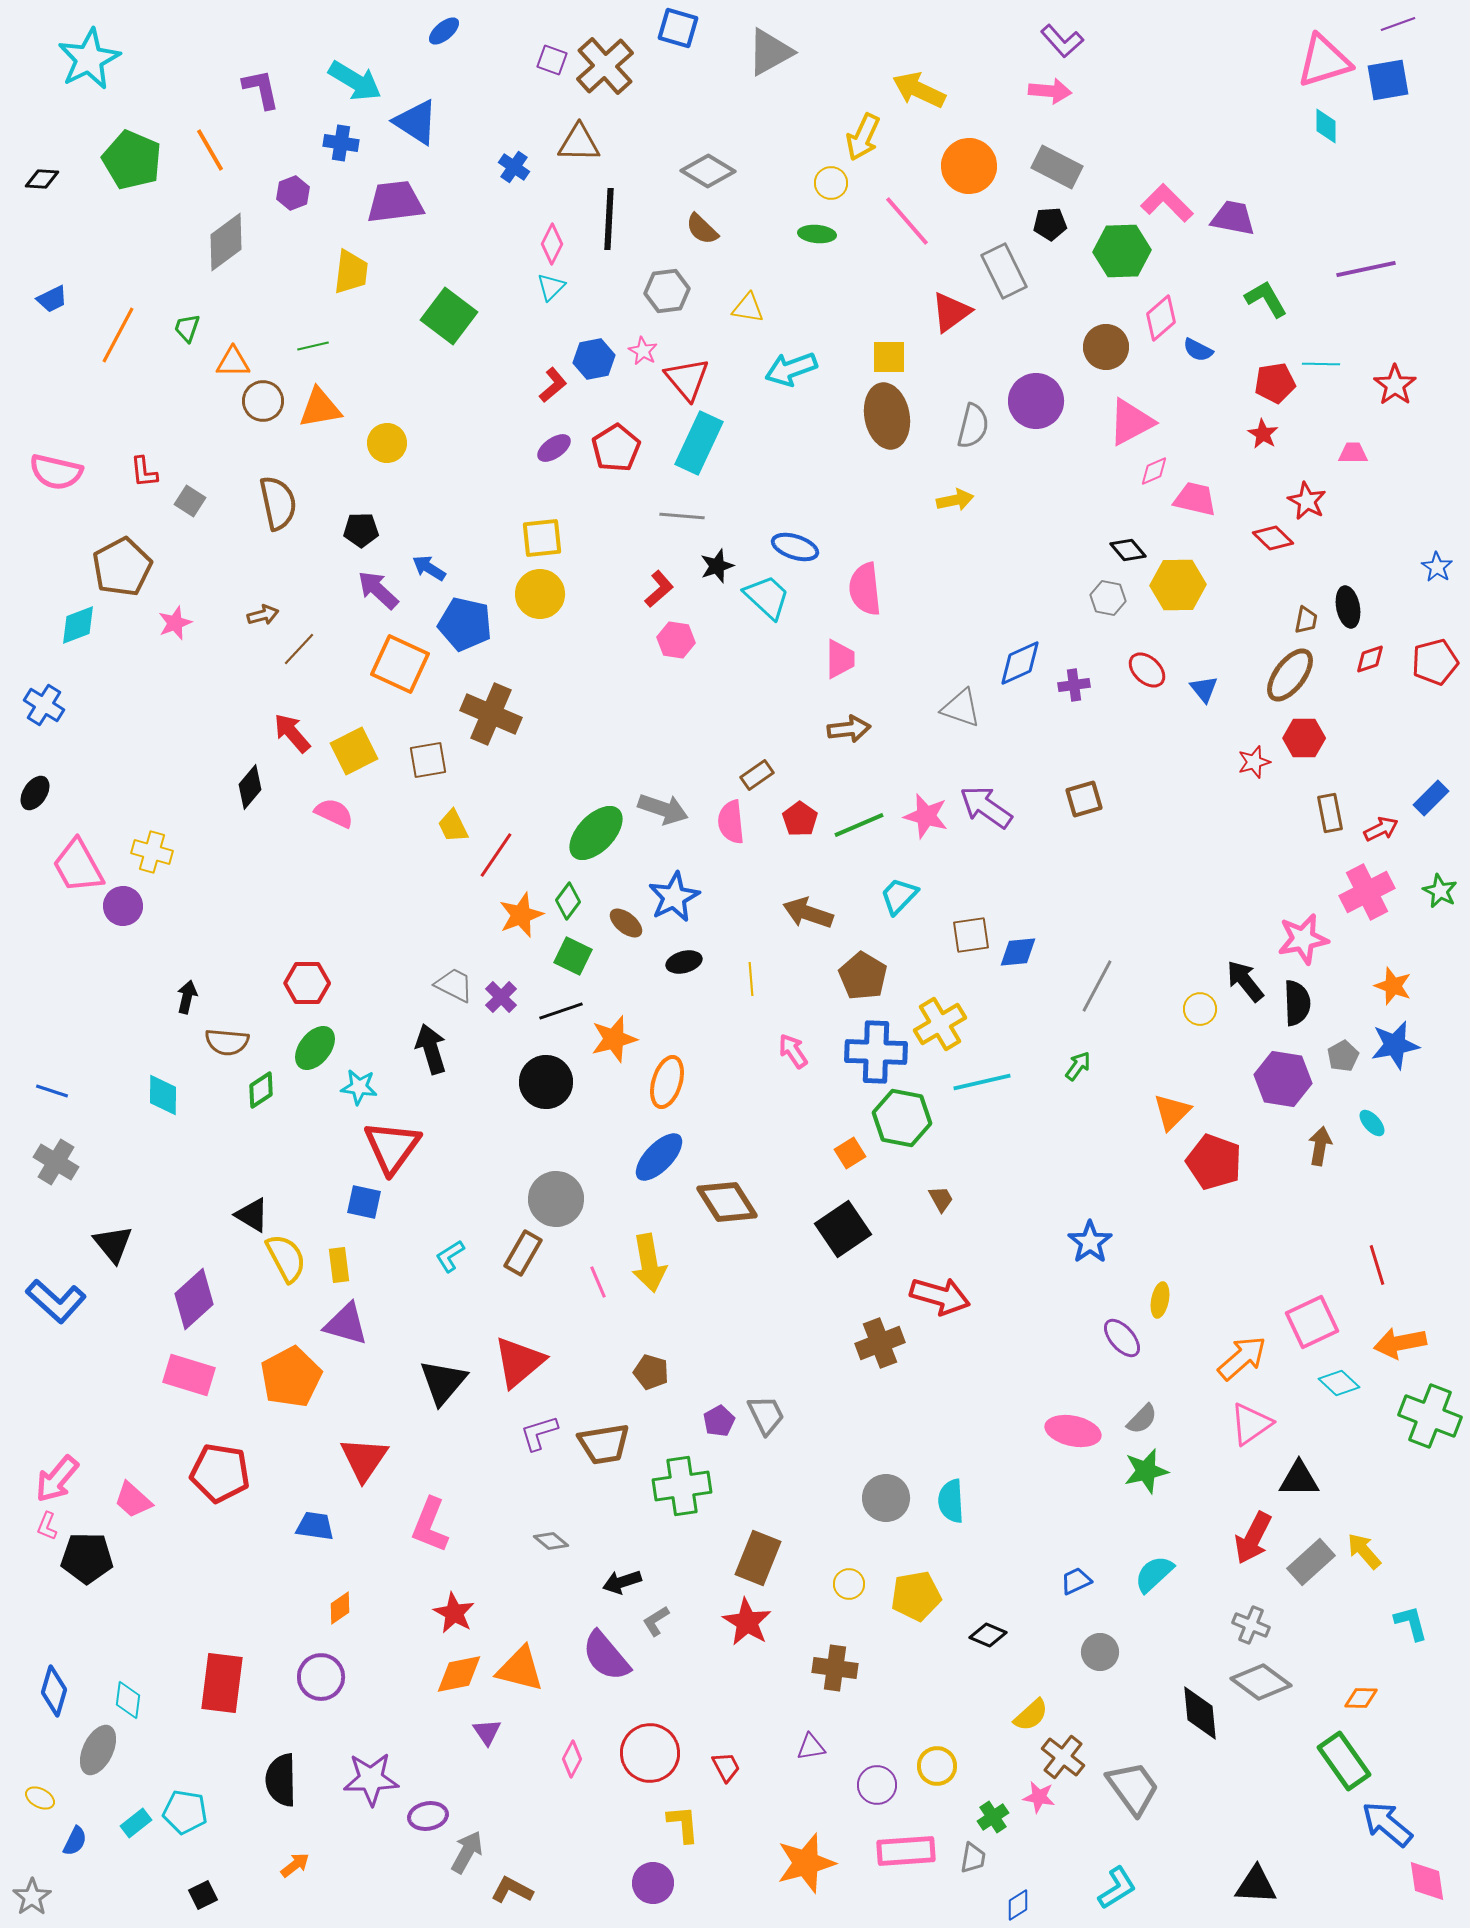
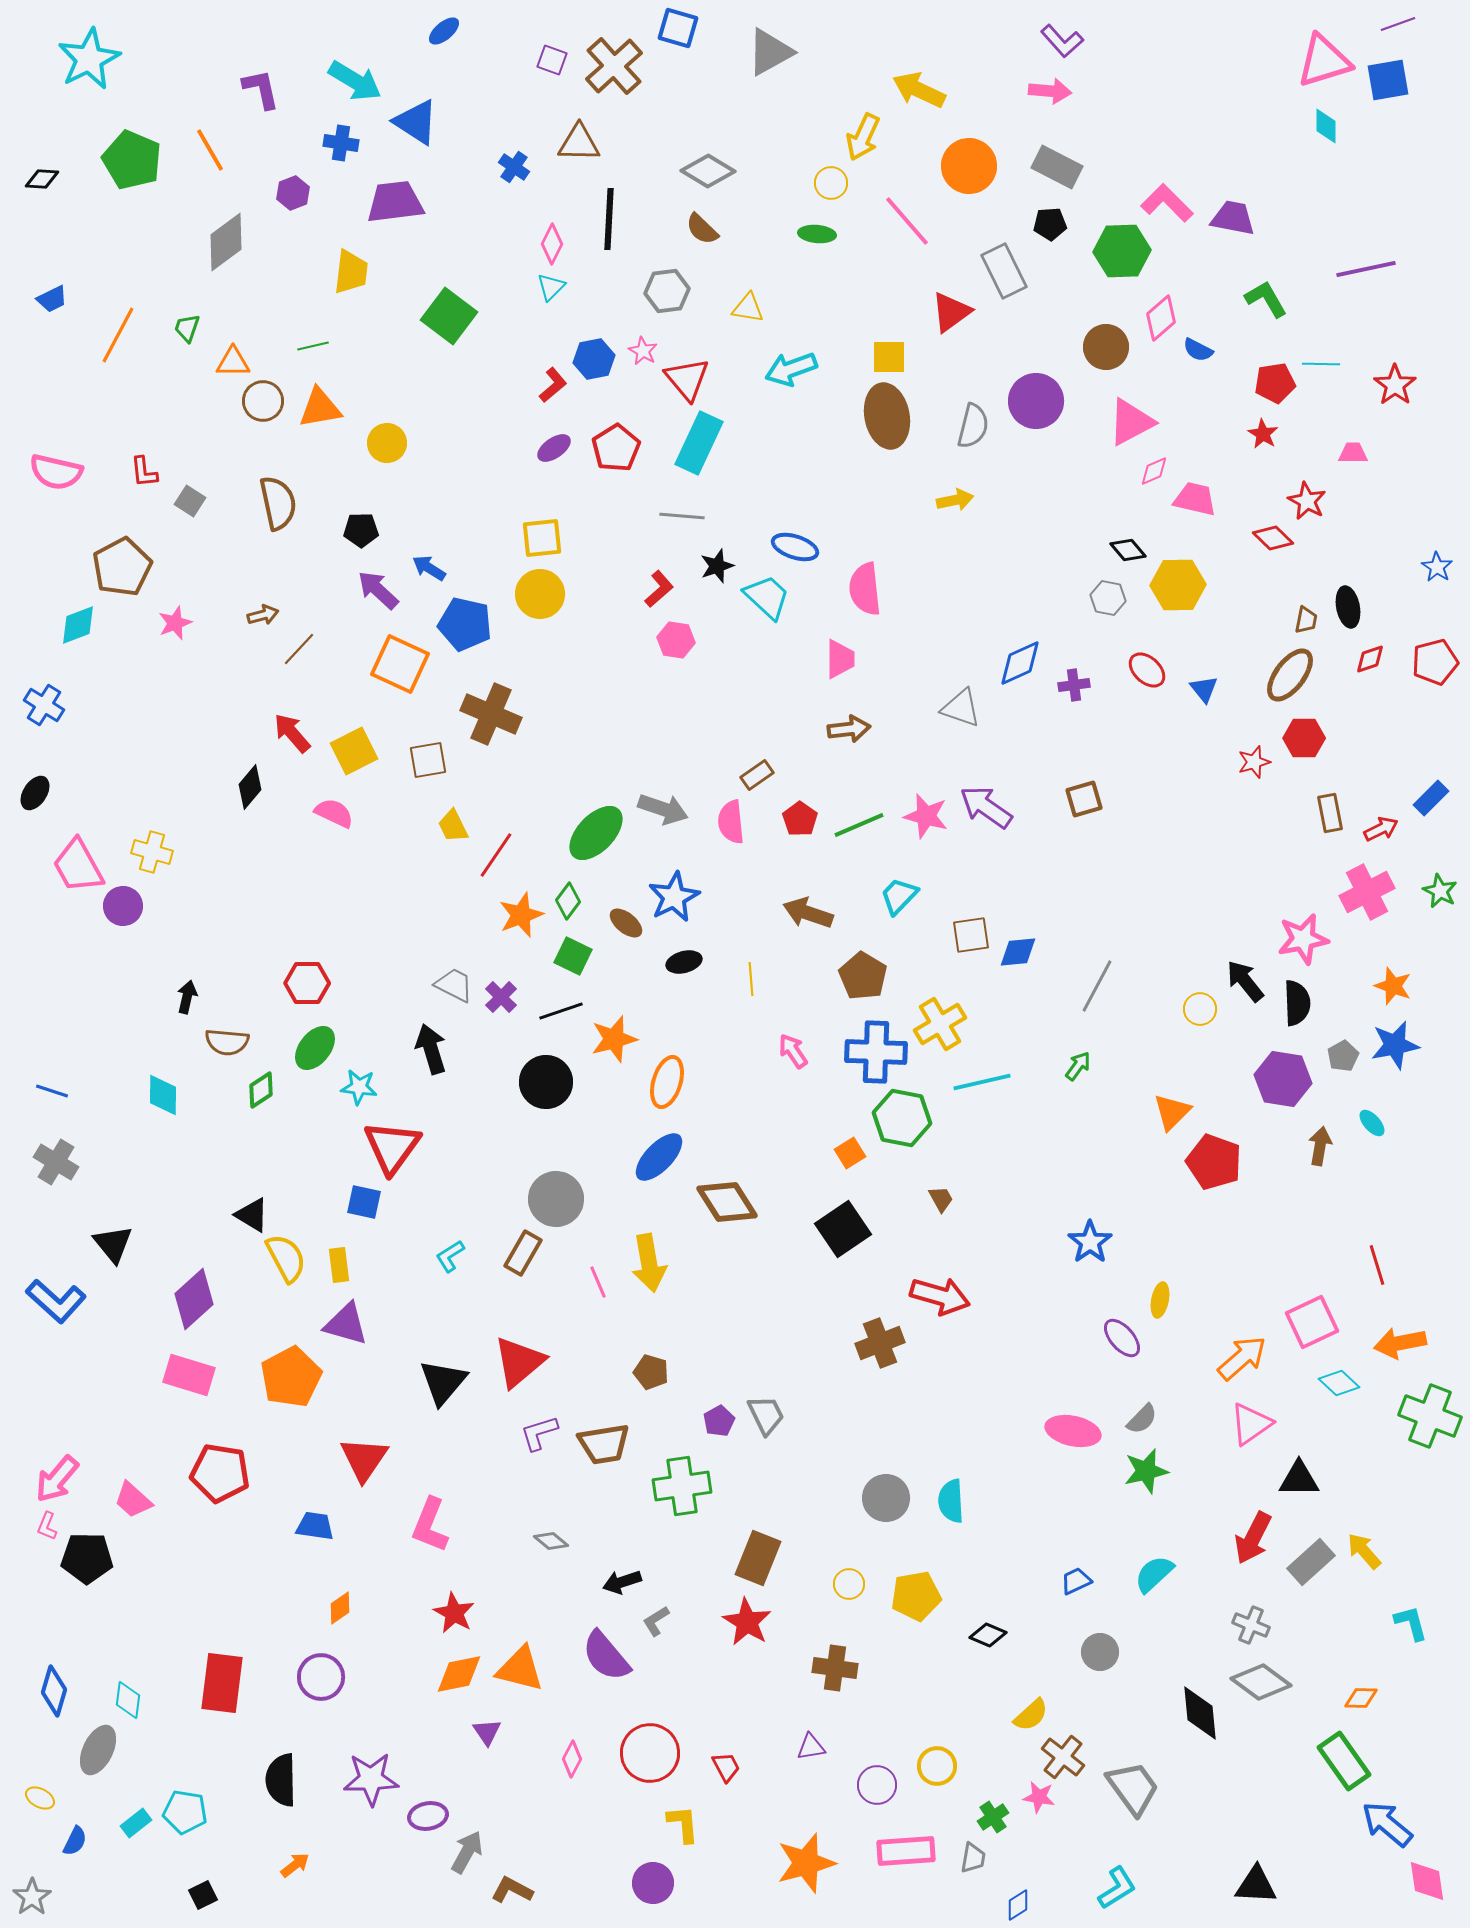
brown cross at (605, 66): moved 9 px right
